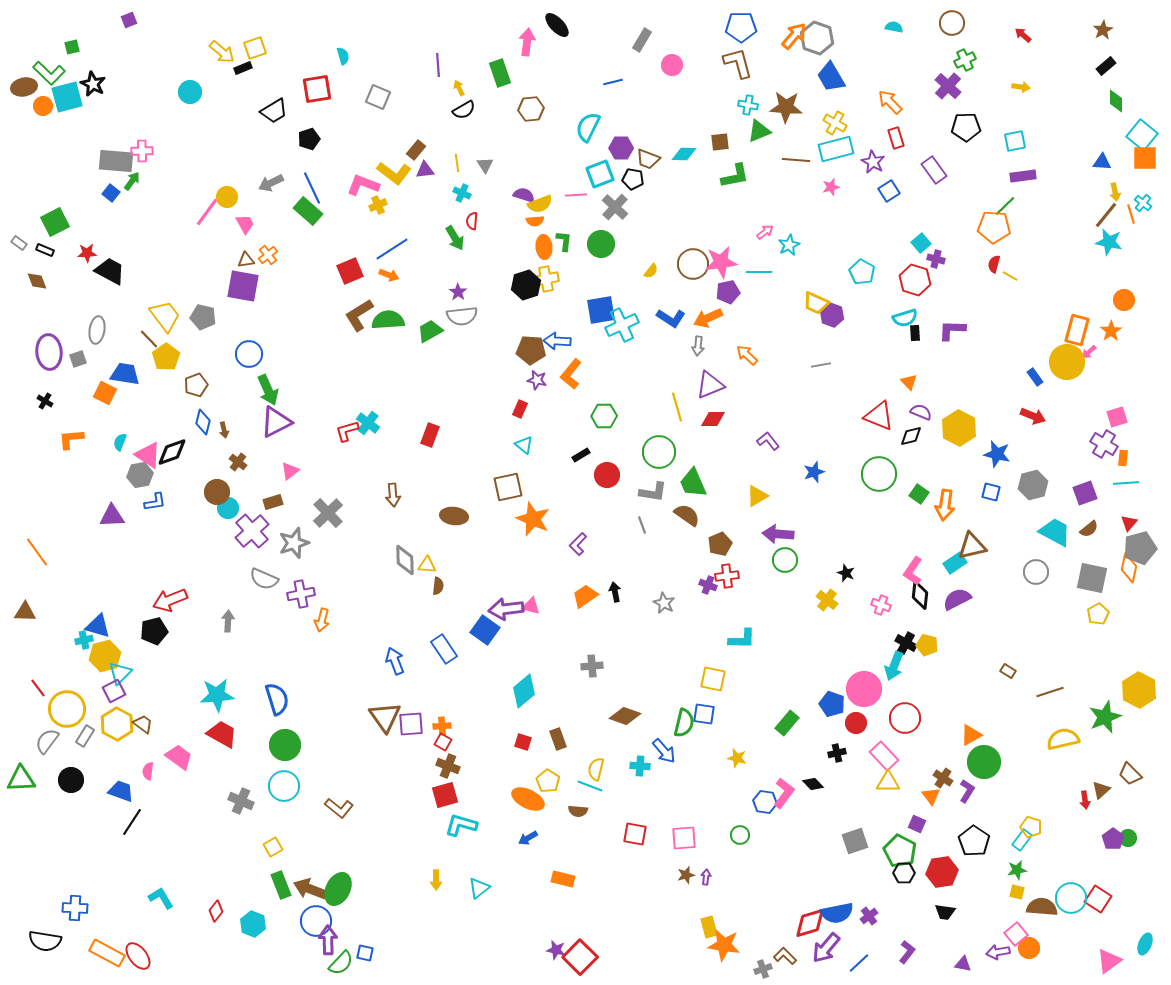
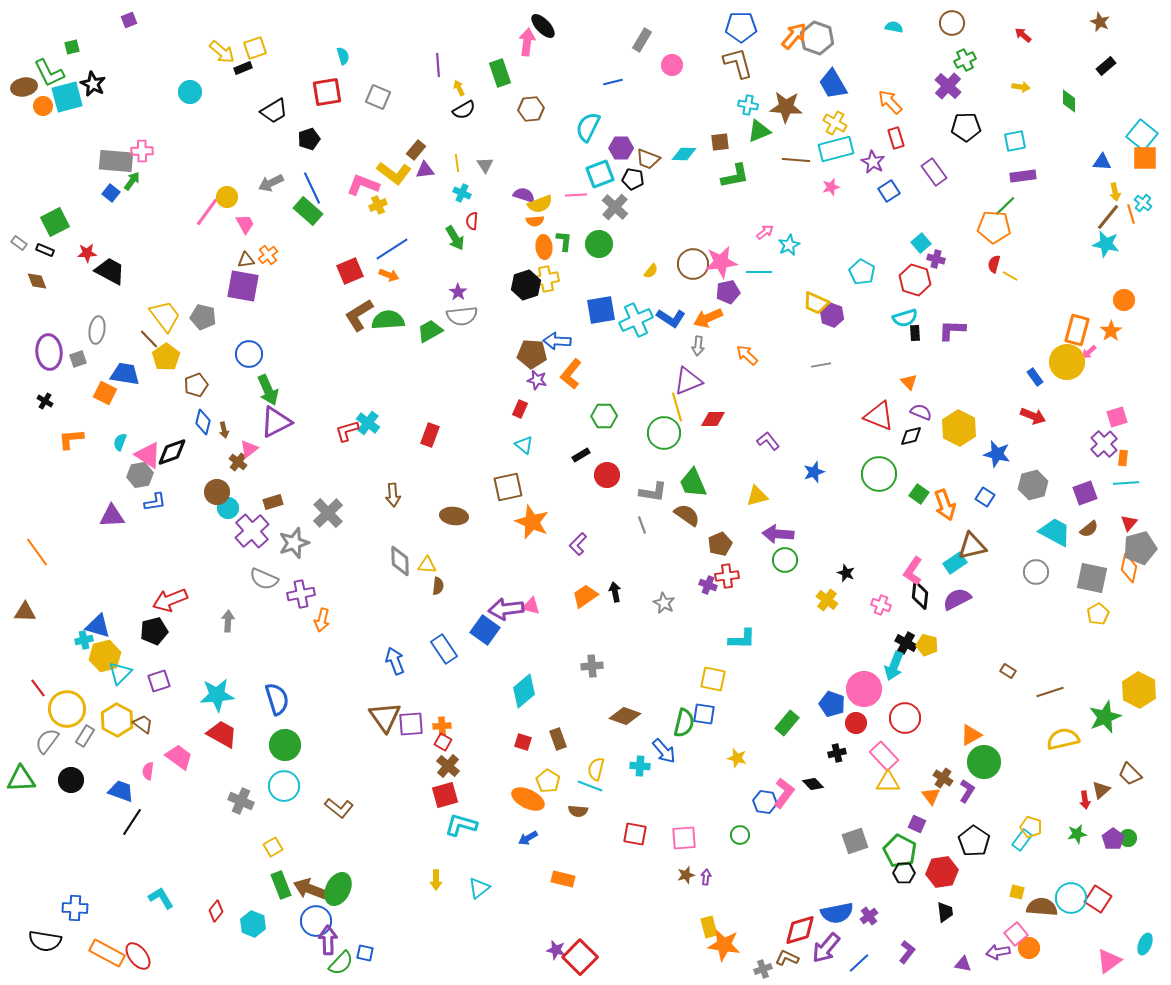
black ellipse at (557, 25): moved 14 px left, 1 px down
brown star at (1103, 30): moved 3 px left, 8 px up; rotated 18 degrees counterclockwise
green L-shape at (49, 73): rotated 20 degrees clockwise
blue trapezoid at (831, 77): moved 2 px right, 7 px down
red square at (317, 89): moved 10 px right, 3 px down
green diamond at (1116, 101): moved 47 px left
purple rectangle at (934, 170): moved 2 px down
brown line at (1106, 215): moved 2 px right, 2 px down
cyan star at (1109, 242): moved 3 px left, 2 px down
green circle at (601, 244): moved 2 px left
cyan cross at (622, 325): moved 14 px right, 5 px up
brown pentagon at (531, 350): moved 1 px right, 4 px down
purple triangle at (710, 385): moved 22 px left, 4 px up
purple cross at (1104, 444): rotated 16 degrees clockwise
green circle at (659, 452): moved 5 px right, 19 px up
pink triangle at (290, 471): moved 41 px left, 22 px up
blue square at (991, 492): moved 6 px left, 5 px down; rotated 18 degrees clockwise
yellow triangle at (757, 496): rotated 15 degrees clockwise
orange arrow at (945, 505): rotated 28 degrees counterclockwise
orange star at (533, 519): moved 1 px left, 3 px down
gray diamond at (405, 560): moved 5 px left, 1 px down
purple square at (114, 691): moved 45 px right, 10 px up; rotated 10 degrees clockwise
yellow hexagon at (117, 724): moved 4 px up
brown cross at (448, 766): rotated 20 degrees clockwise
green star at (1017, 870): moved 60 px right, 36 px up
black trapezoid at (945, 912): rotated 105 degrees counterclockwise
red diamond at (810, 923): moved 10 px left, 7 px down
brown L-shape at (785, 956): moved 2 px right, 2 px down; rotated 20 degrees counterclockwise
